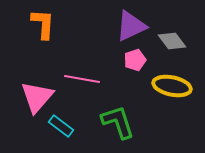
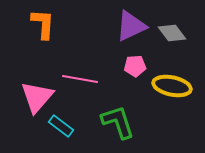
gray diamond: moved 8 px up
pink pentagon: moved 6 px down; rotated 15 degrees clockwise
pink line: moved 2 px left
